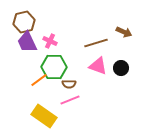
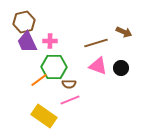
pink cross: rotated 24 degrees counterclockwise
